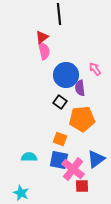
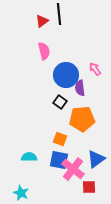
red triangle: moved 16 px up
red square: moved 7 px right, 1 px down
